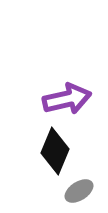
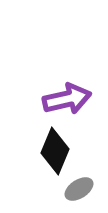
gray ellipse: moved 2 px up
